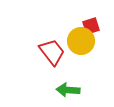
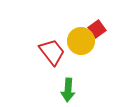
red square: moved 6 px right, 3 px down; rotated 18 degrees counterclockwise
green arrow: rotated 90 degrees counterclockwise
